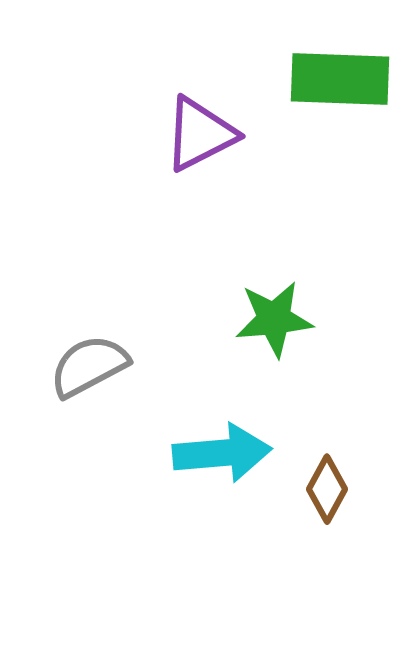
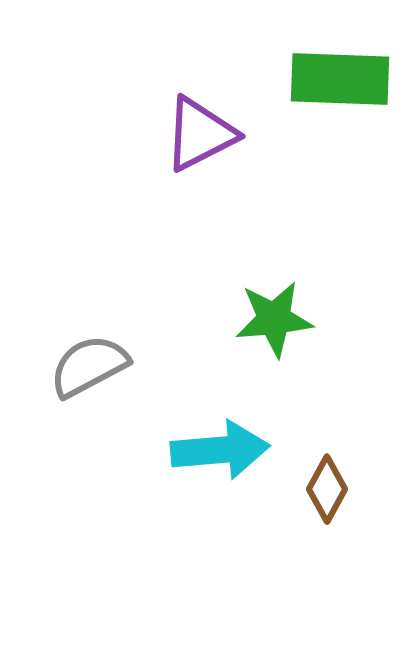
cyan arrow: moved 2 px left, 3 px up
